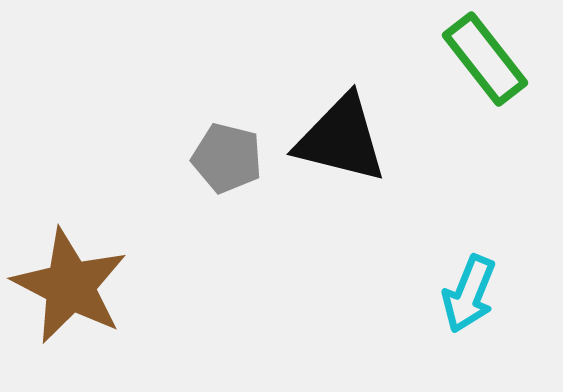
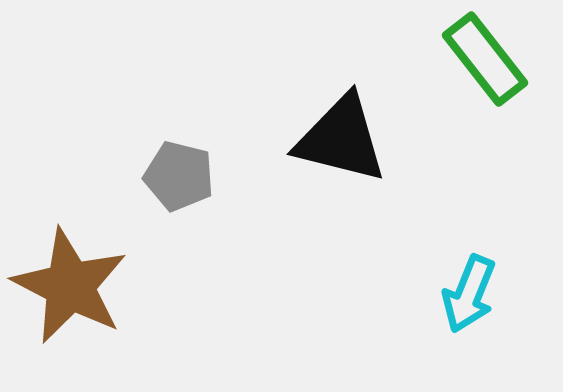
gray pentagon: moved 48 px left, 18 px down
